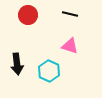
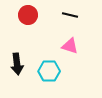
black line: moved 1 px down
cyan hexagon: rotated 25 degrees counterclockwise
